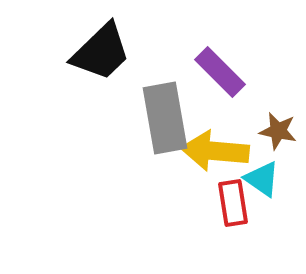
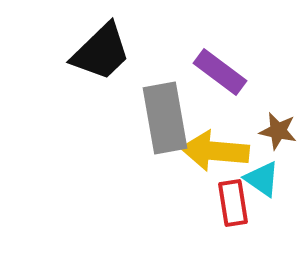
purple rectangle: rotated 8 degrees counterclockwise
